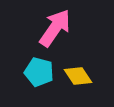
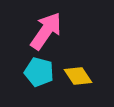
pink arrow: moved 9 px left, 3 px down
